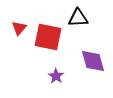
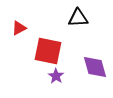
red triangle: rotated 21 degrees clockwise
red square: moved 14 px down
purple diamond: moved 2 px right, 6 px down
